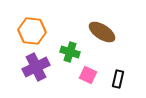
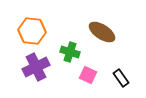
black rectangle: moved 3 px right, 1 px up; rotated 48 degrees counterclockwise
